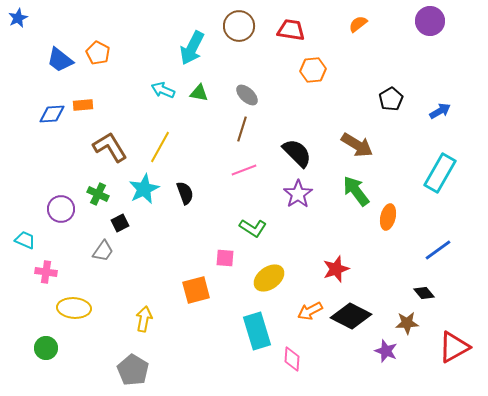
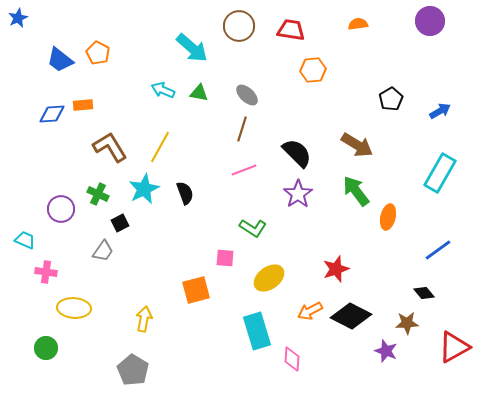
orange semicircle at (358, 24): rotated 30 degrees clockwise
cyan arrow at (192, 48): rotated 76 degrees counterclockwise
